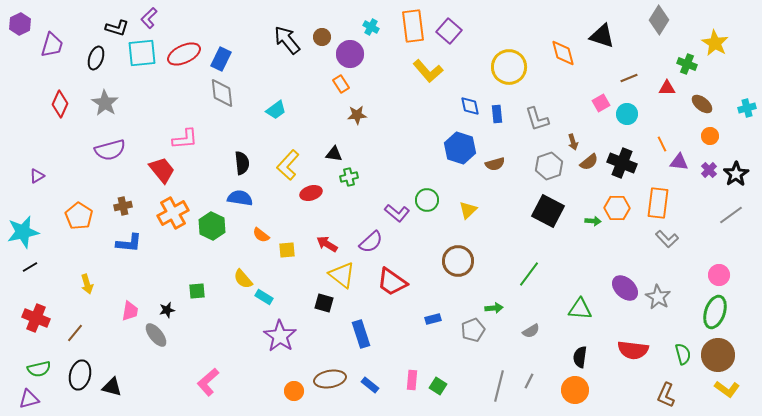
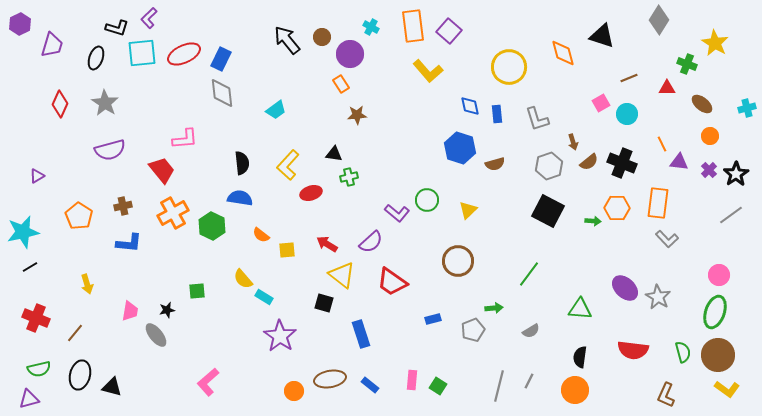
green semicircle at (683, 354): moved 2 px up
